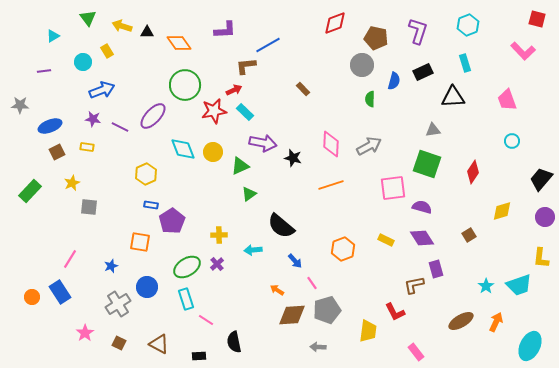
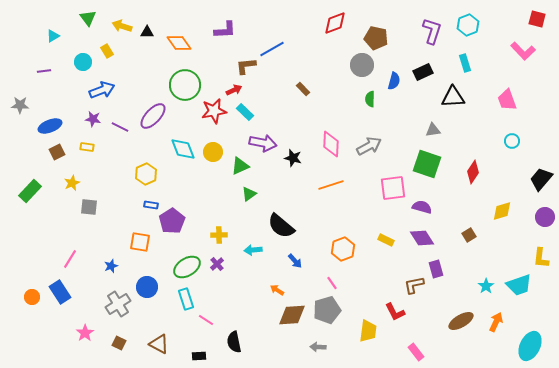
purple L-shape at (418, 31): moved 14 px right
blue line at (268, 45): moved 4 px right, 4 px down
pink line at (312, 283): moved 20 px right
